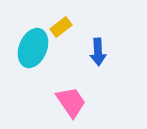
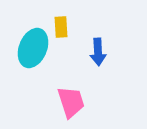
yellow rectangle: rotated 55 degrees counterclockwise
pink trapezoid: rotated 16 degrees clockwise
